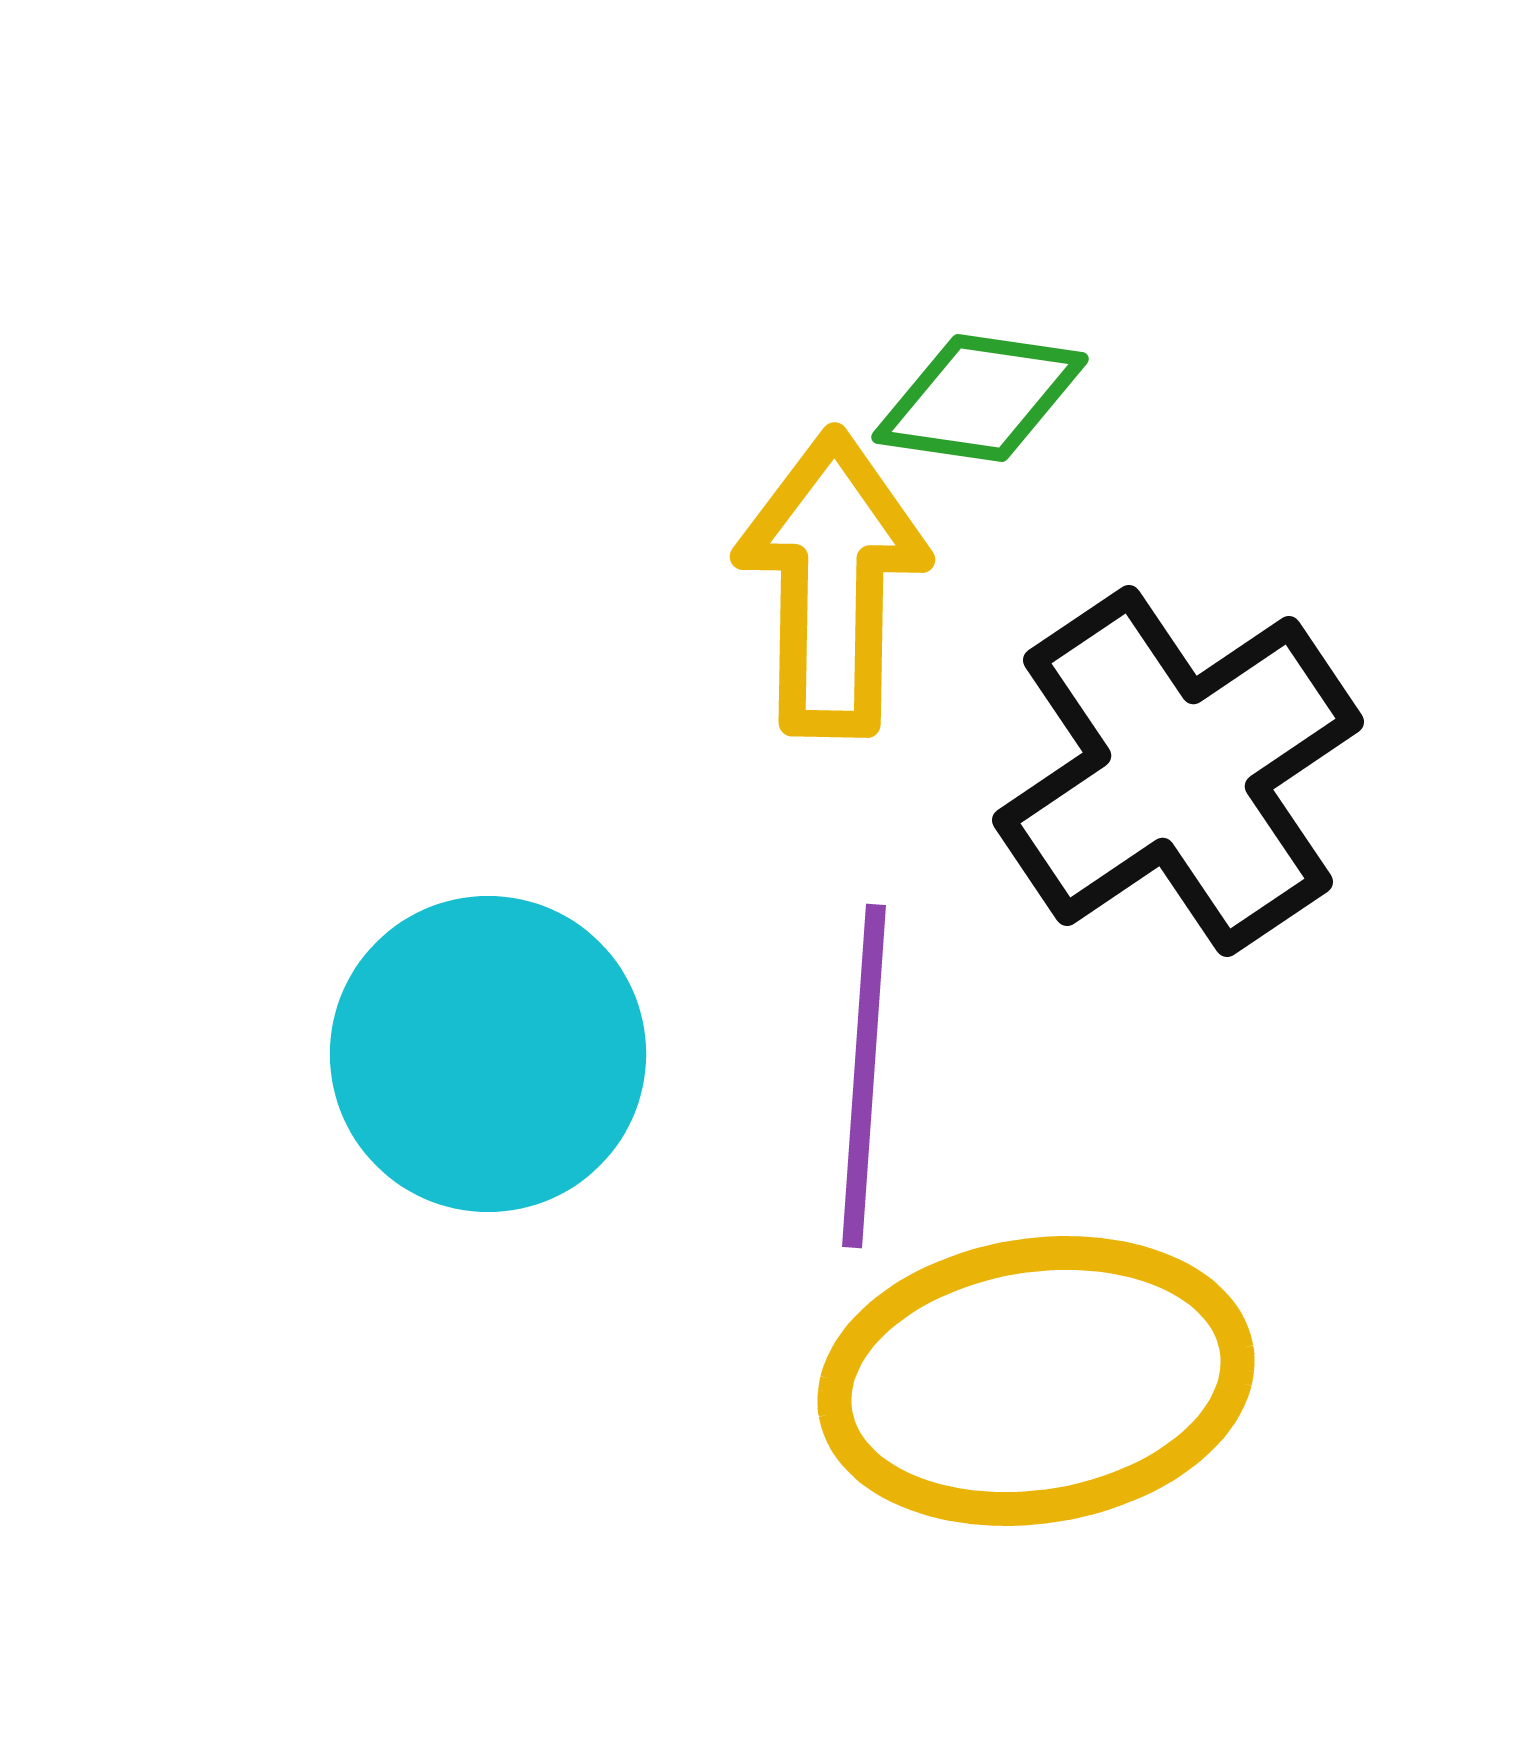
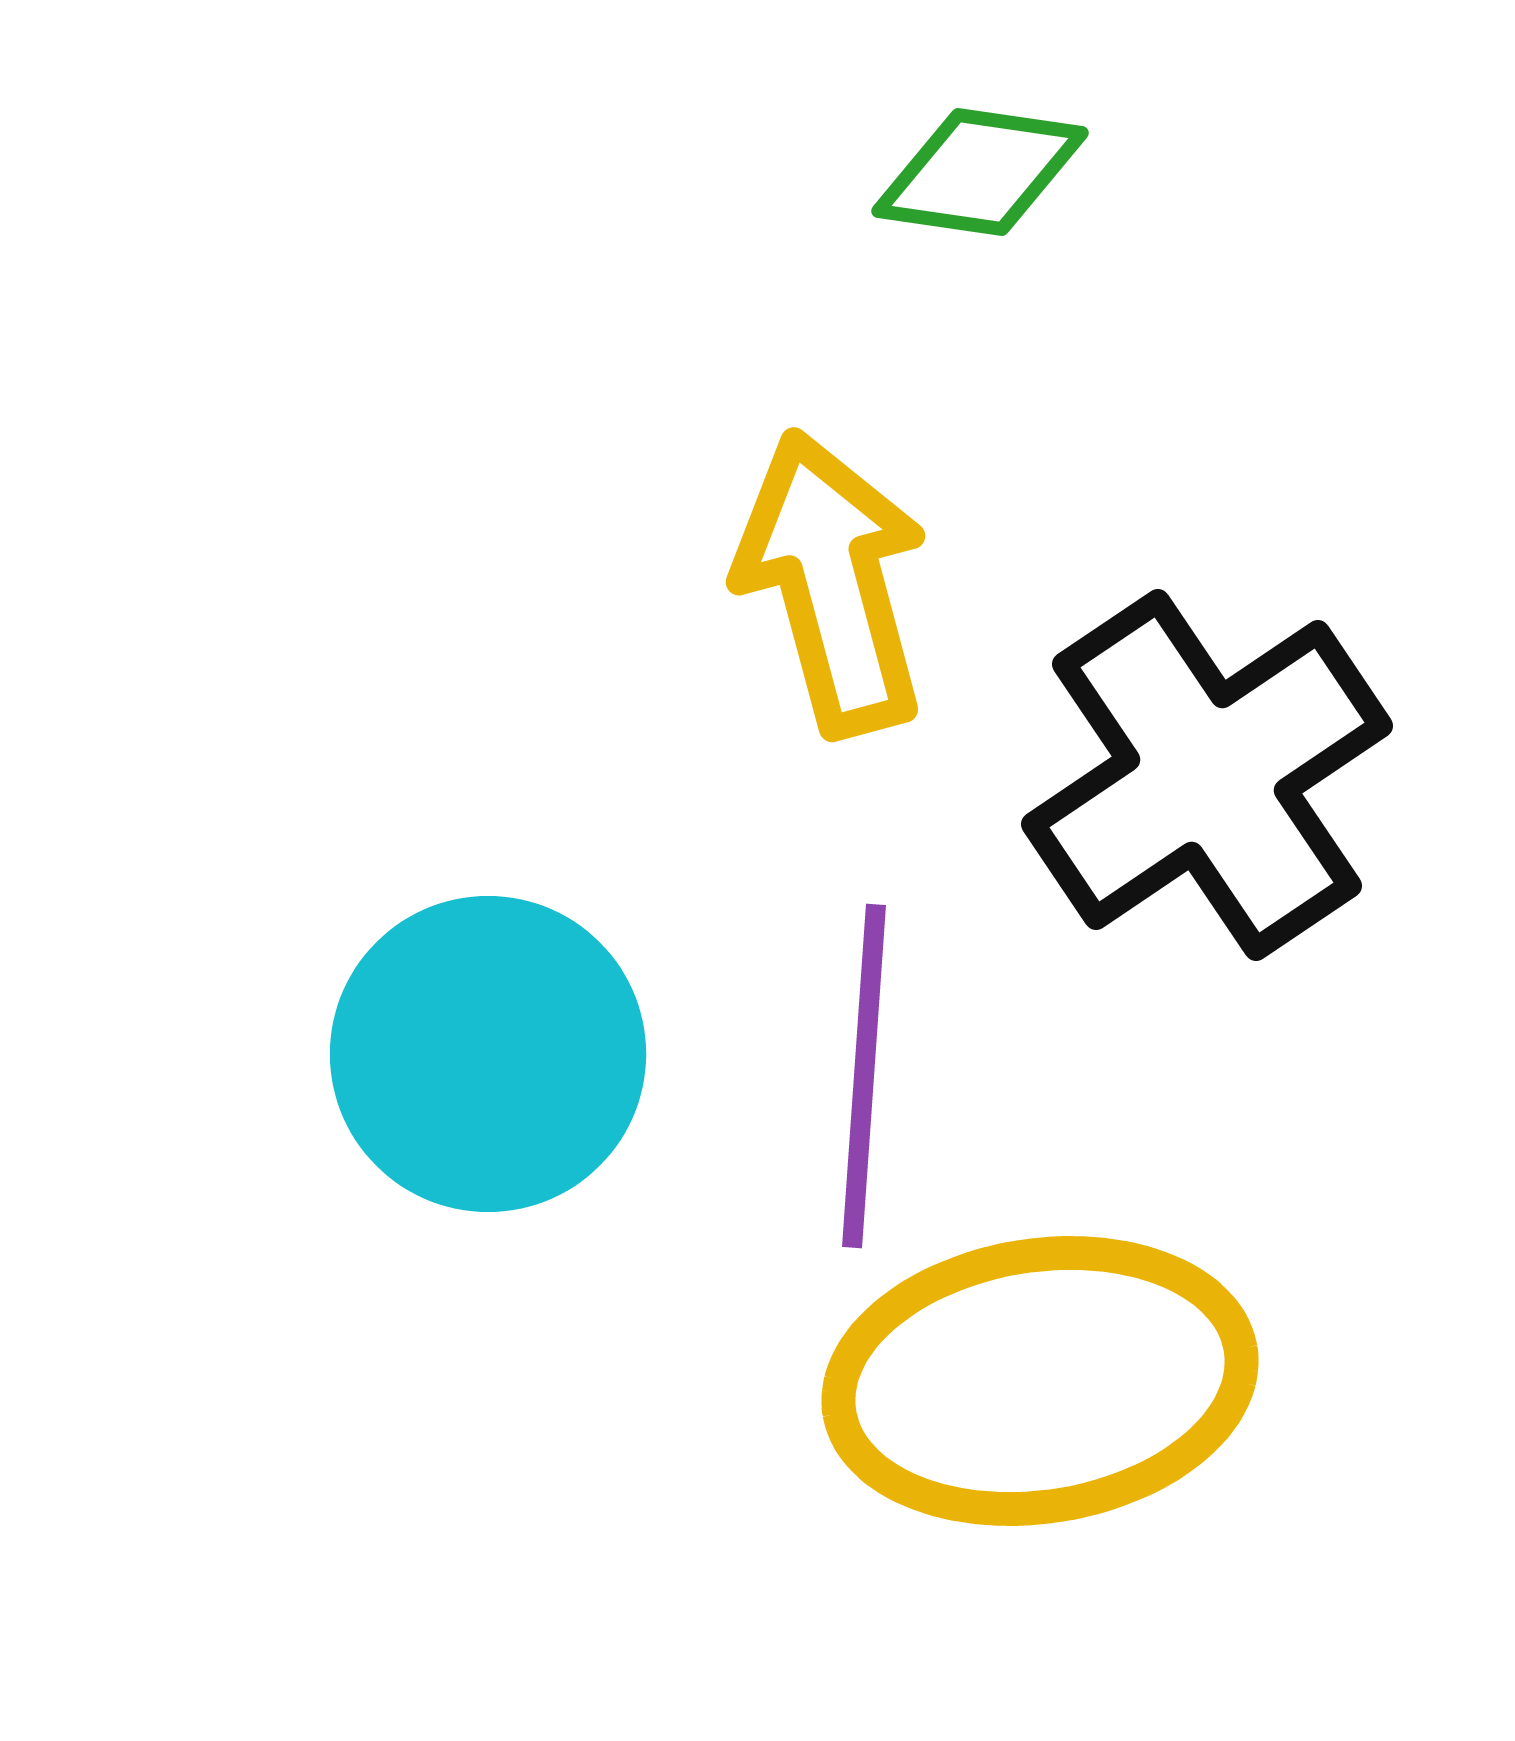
green diamond: moved 226 px up
yellow arrow: rotated 16 degrees counterclockwise
black cross: moved 29 px right, 4 px down
yellow ellipse: moved 4 px right
